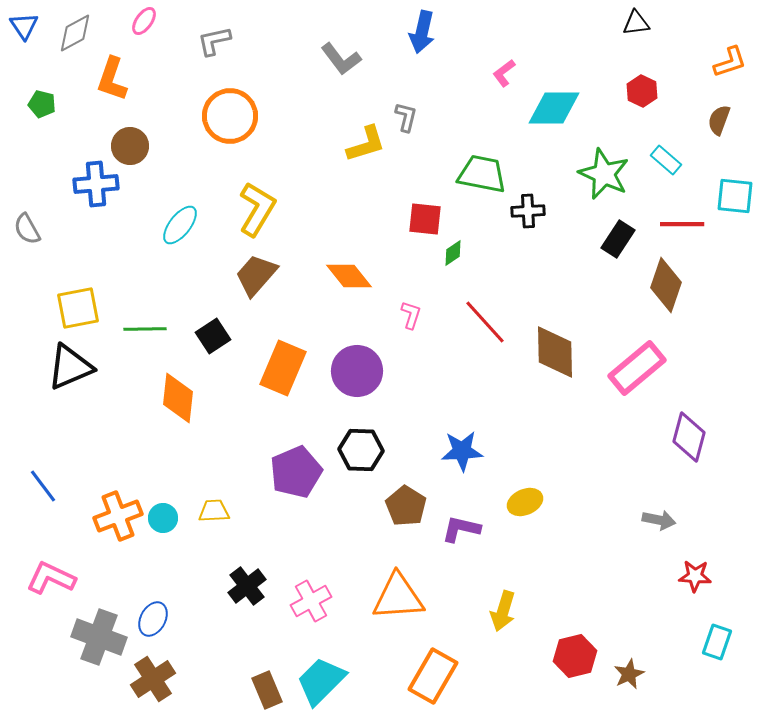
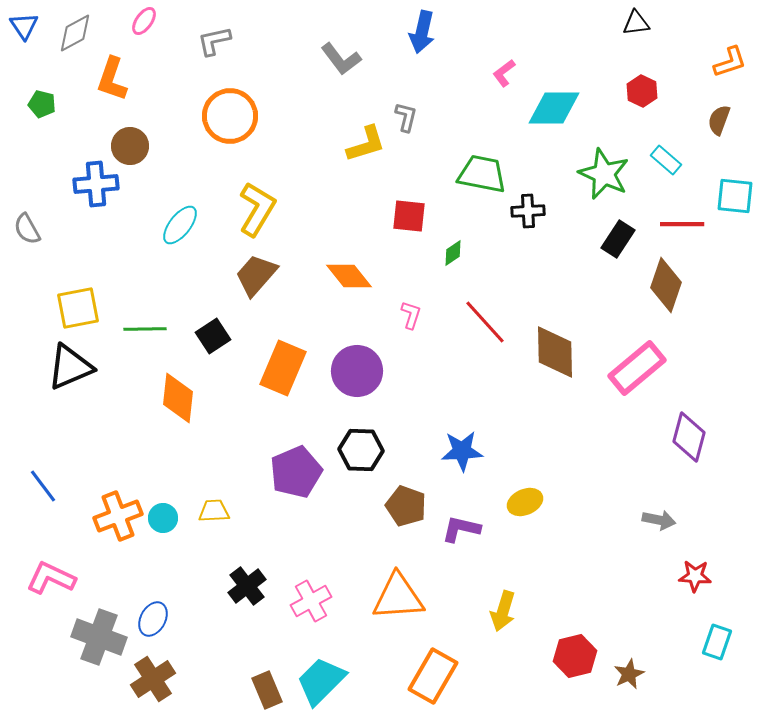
red square at (425, 219): moved 16 px left, 3 px up
brown pentagon at (406, 506): rotated 12 degrees counterclockwise
